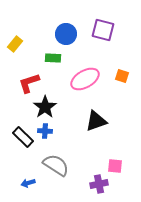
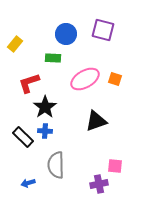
orange square: moved 7 px left, 3 px down
gray semicircle: rotated 124 degrees counterclockwise
